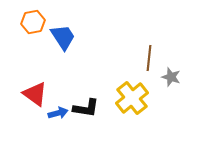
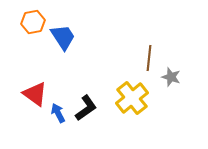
black L-shape: rotated 44 degrees counterclockwise
blue arrow: rotated 102 degrees counterclockwise
